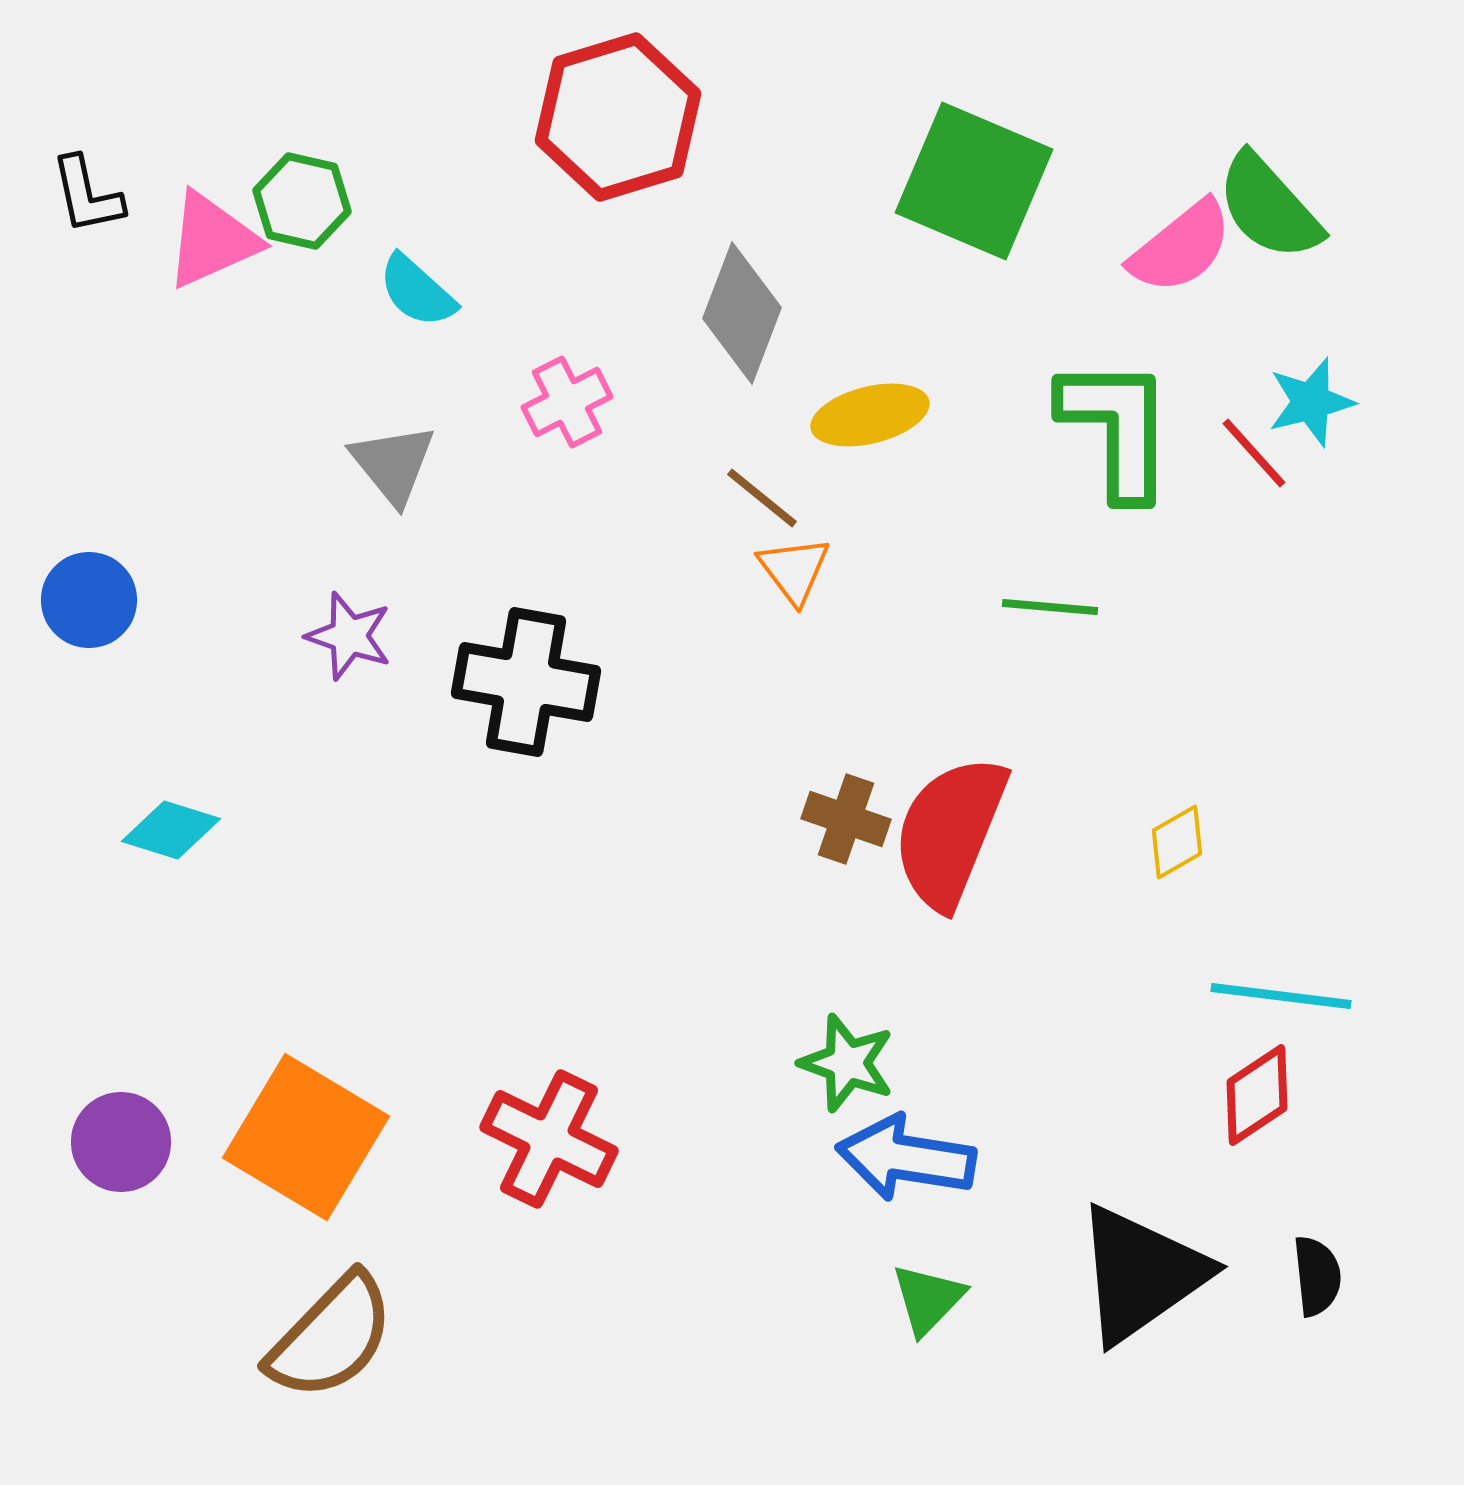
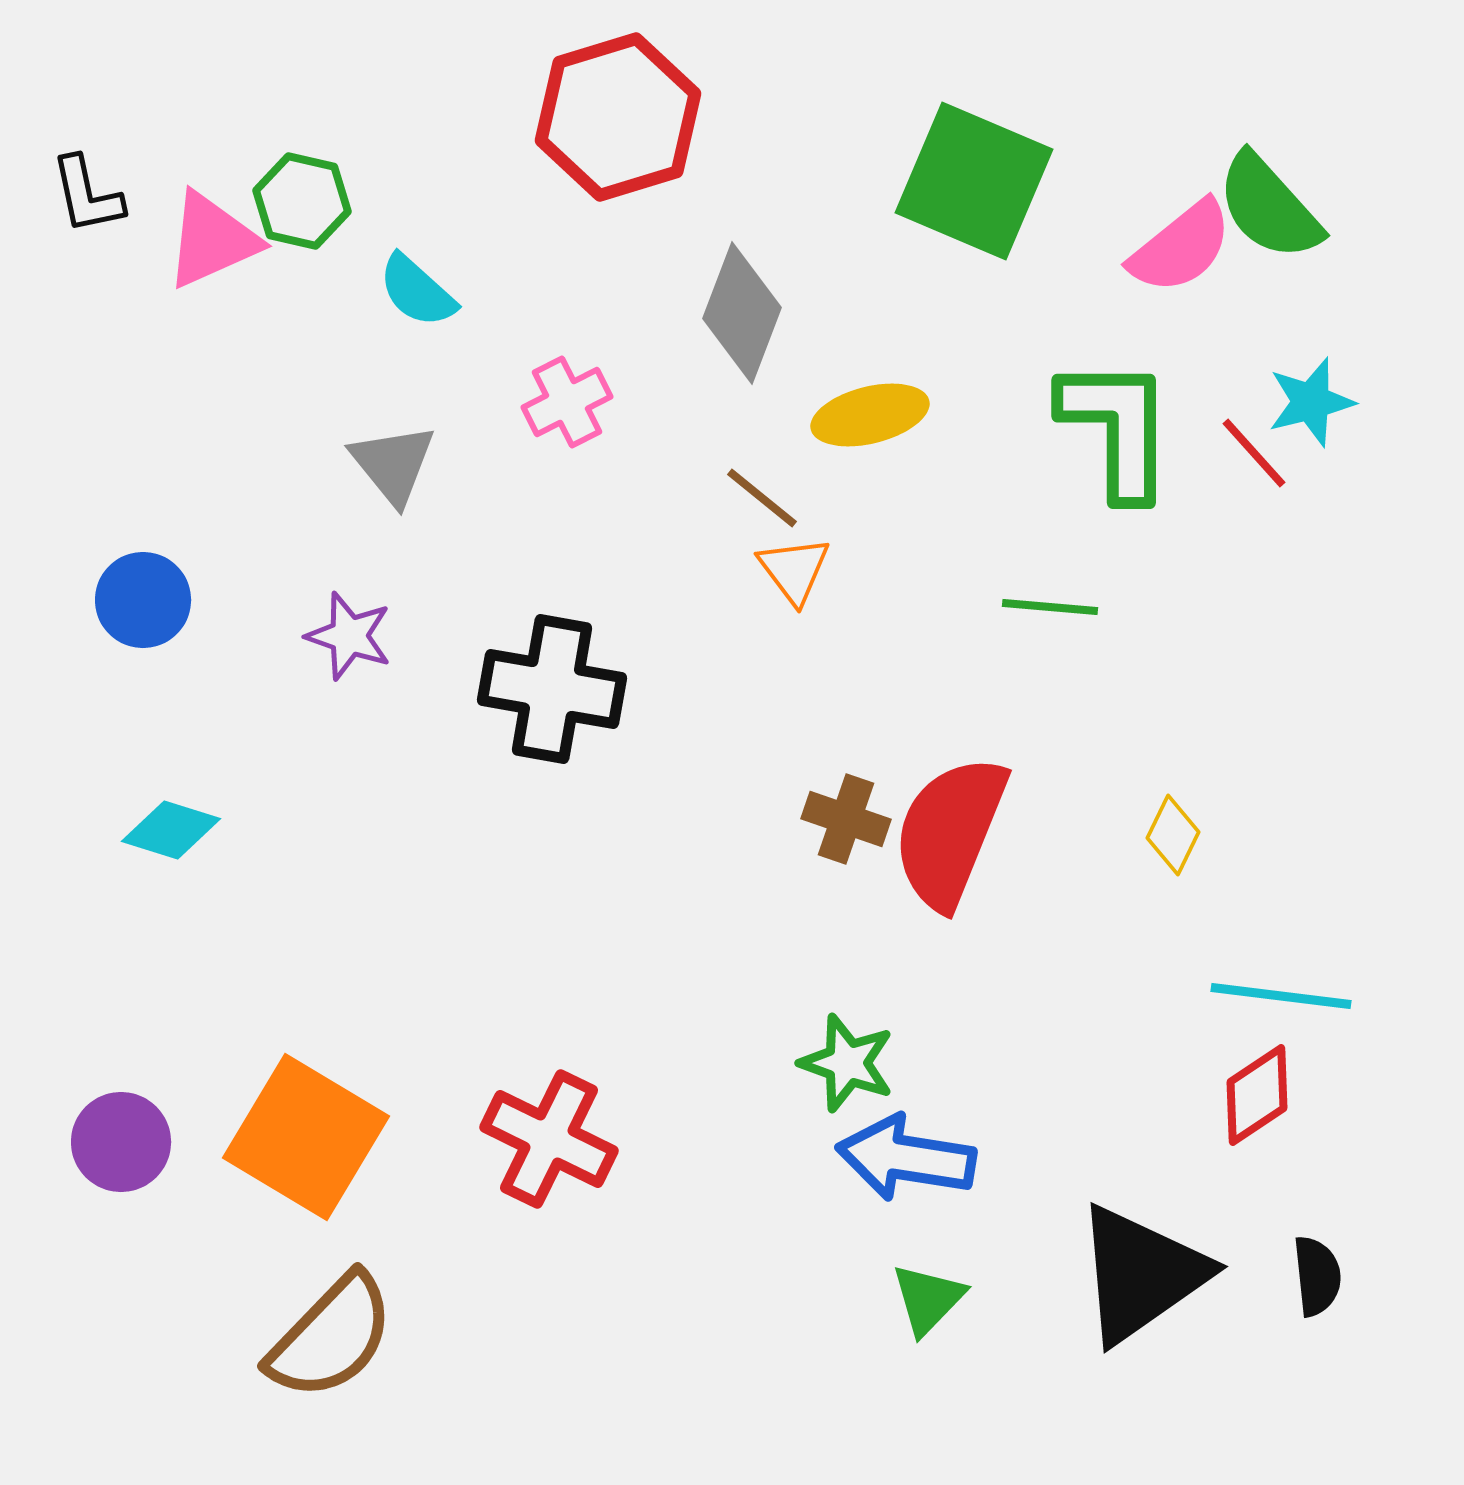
blue circle: moved 54 px right
black cross: moved 26 px right, 7 px down
yellow diamond: moved 4 px left, 7 px up; rotated 34 degrees counterclockwise
